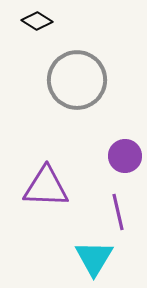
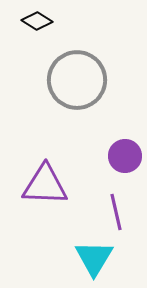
purple triangle: moved 1 px left, 2 px up
purple line: moved 2 px left
